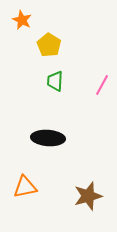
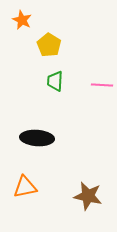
pink line: rotated 65 degrees clockwise
black ellipse: moved 11 px left
brown star: rotated 28 degrees clockwise
